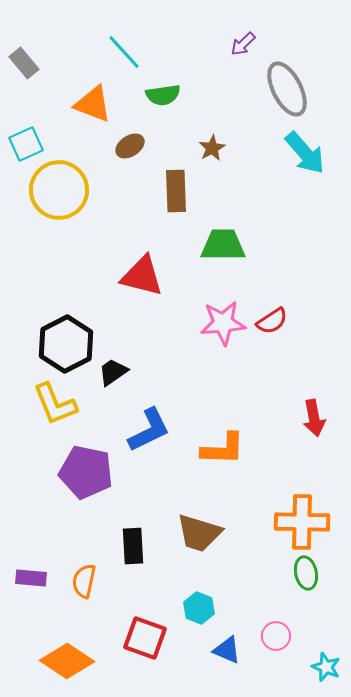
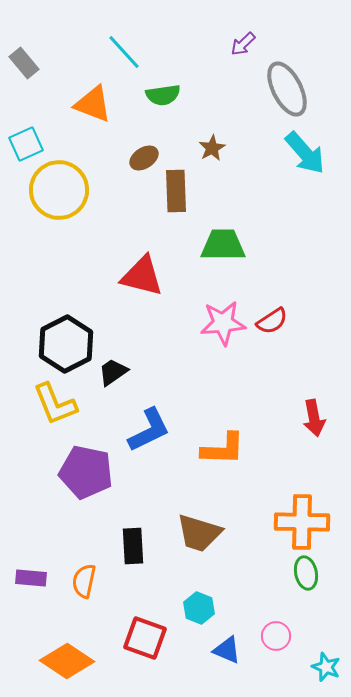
brown ellipse: moved 14 px right, 12 px down
